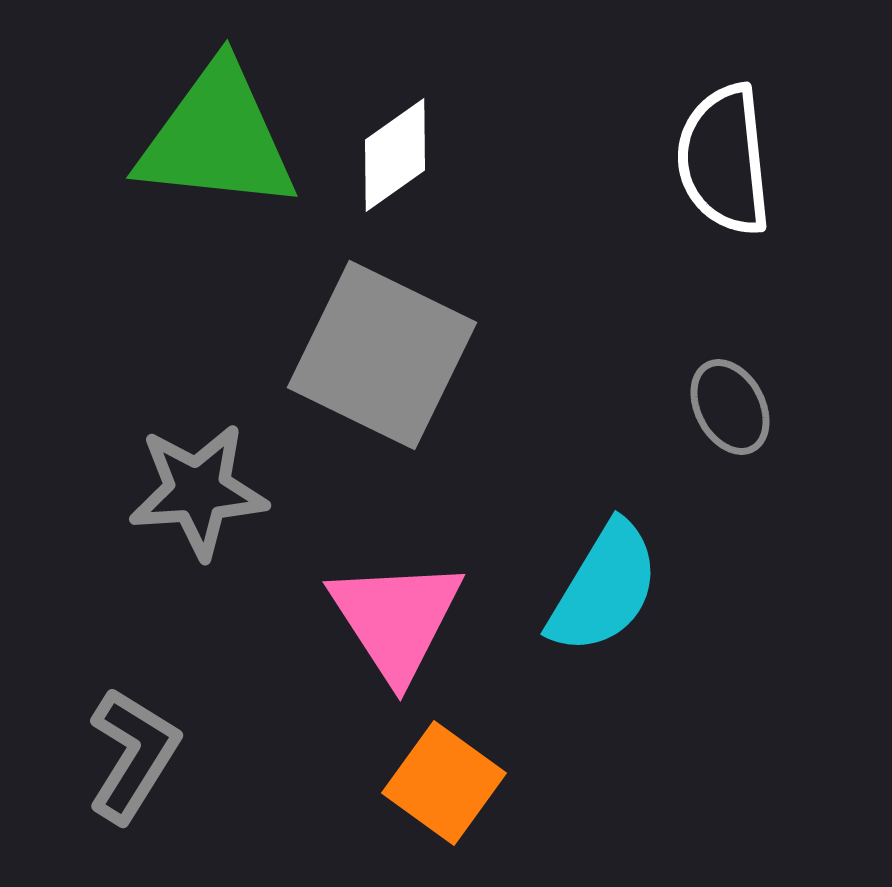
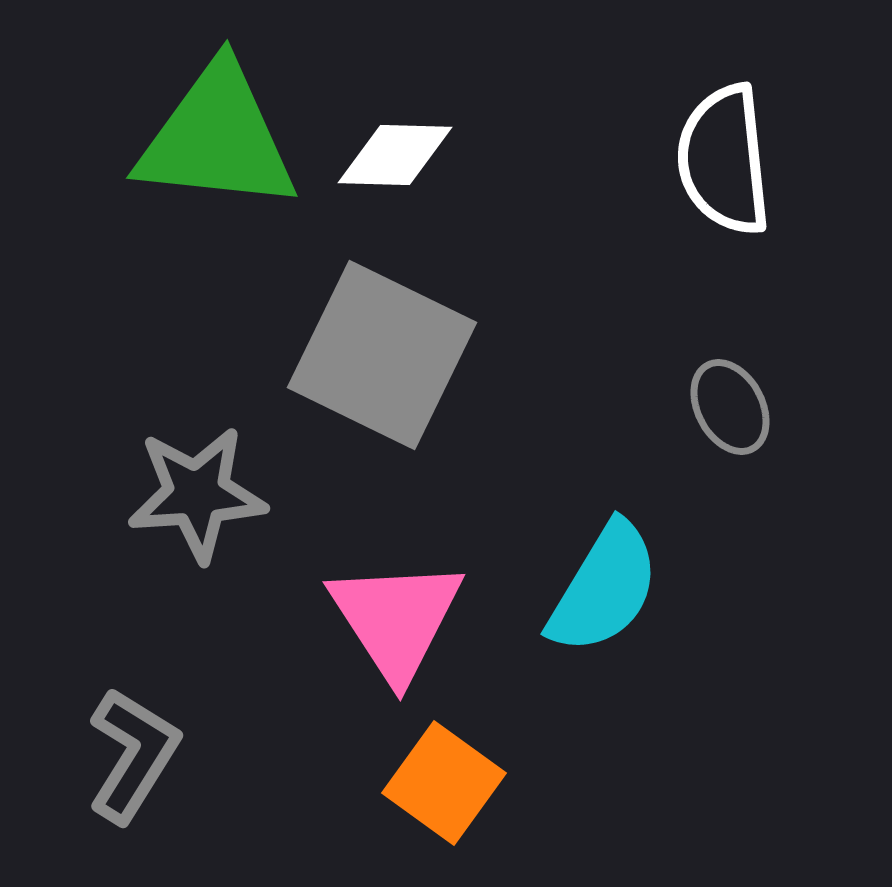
white diamond: rotated 37 degrees clockwise
gray star: moved 1 px left, 3 px down
